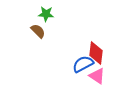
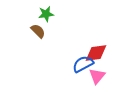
green star: rotated 14 degrees counterclockwise
red diamond: rotated 75 degrees clockwise
pink triangle: rotated 36 degrees clockwise
